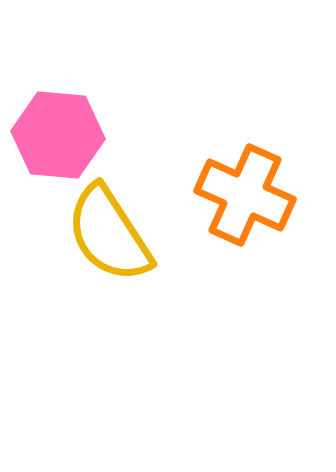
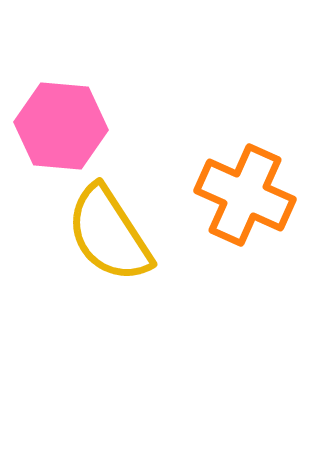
pink hexagon: moved 3 px right, 9 px up
